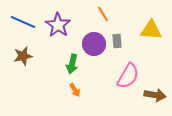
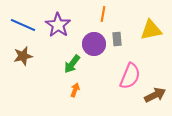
orange line: rotated 42 degrees clockwise
blue line: moved 3 px down
yellow triangle: rotated 15 degrees counterclockwise
gray rectangle: moved 2 px up
green arrow: rotated 24 degrees clockwise
pink semicircle: moved 2 px right; rotated 8 degrees counterclockwise
orange arrow: rotated 128 degrees counterclockwise
brown arrow: rotated 35 degrees counterclockwise
